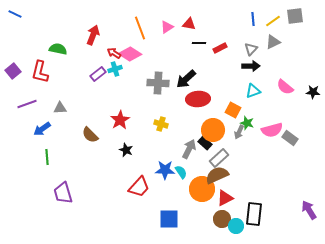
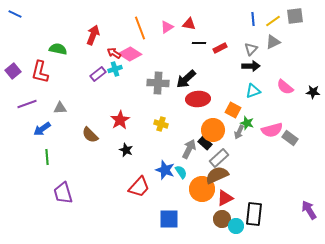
blue star at (165, 170): rotated 18 degrees clockwise
